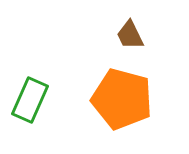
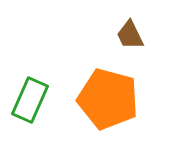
orange pentagon: moved 14 px left
